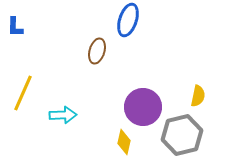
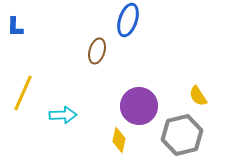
yellow semicircle: rotated 135 degrees clockwise
purple circle: moved 4 px left, 1 px up
yellow diamond: moved 5 px left, 2 px up
